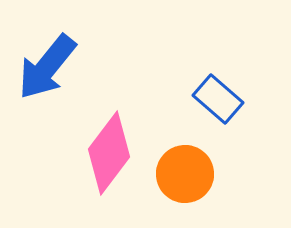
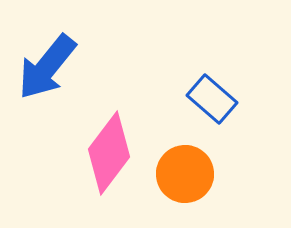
blue rectangle: moved 6 px left
